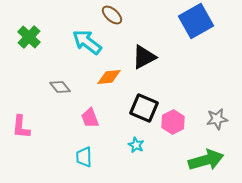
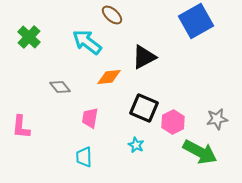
pink trapezoid: rotated 30 degrees clockwise
green arrow: moved 6 px left, 8 px up; rotated 44 degrees clockwise
